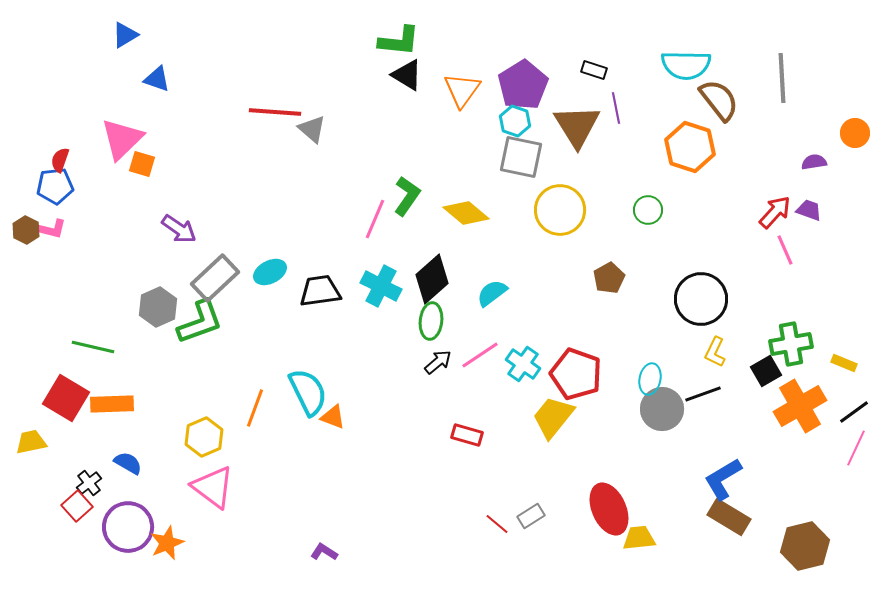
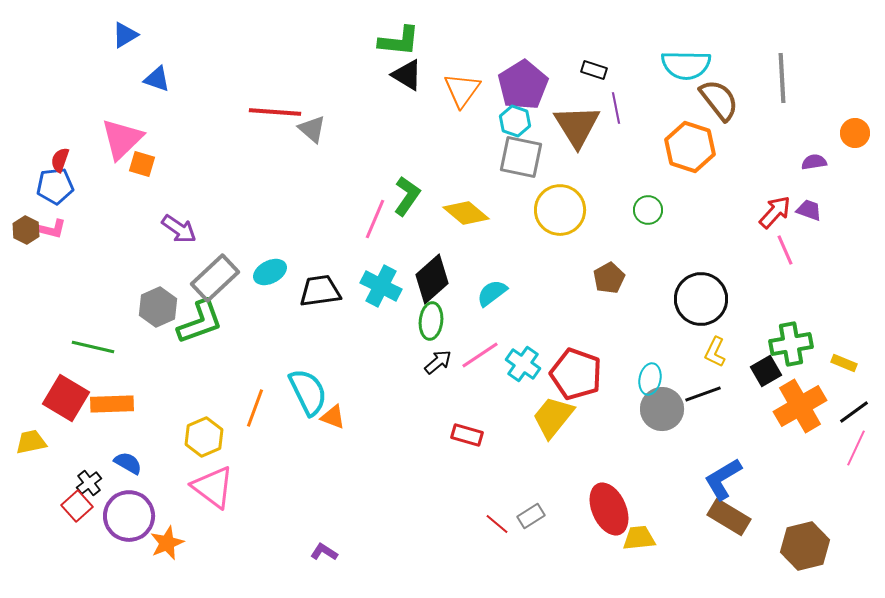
purple circle at (128, 527): moved 1 px right, 11 px up
